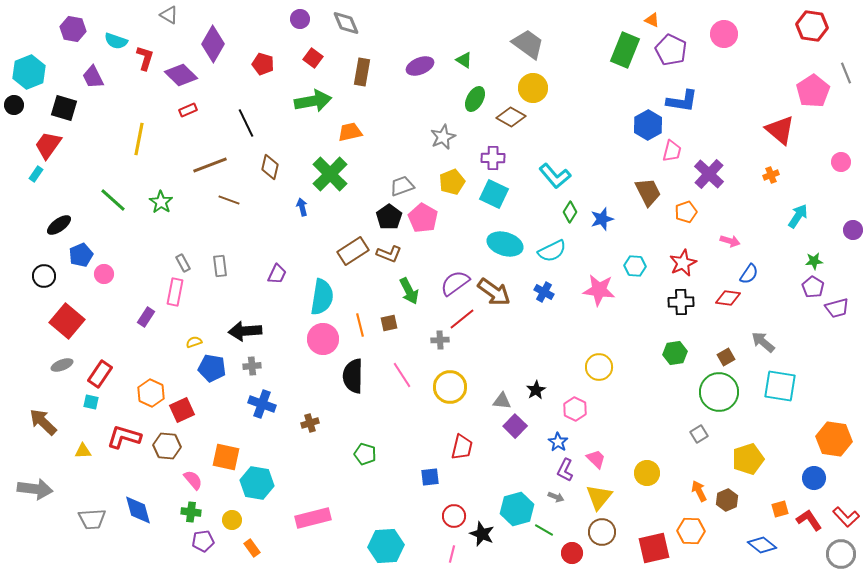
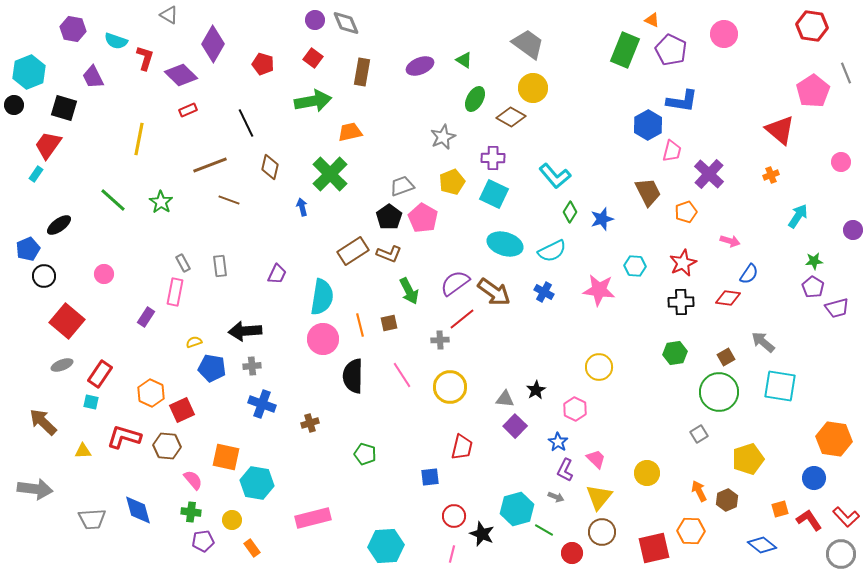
purple circle at (300, 19): moved 15 px right, 1 px down
blue pentagon at (81, 255): moved 53 px left, 6 px up
gray triangle at (502, 401): moved 3 px right, 2 px up
